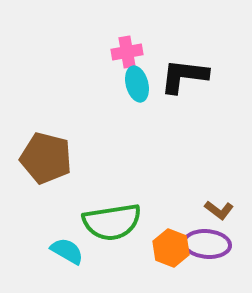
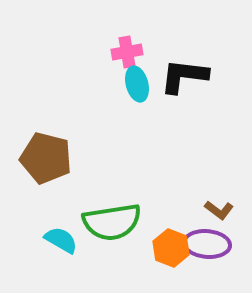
cyan semicircle: moved 6 px left, 11 px up
